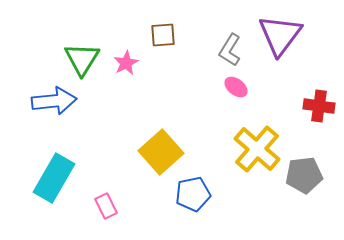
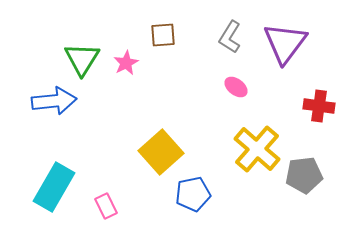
purple triangle: moved 5 px right, 8 px down
gray L-shape: moved 13 px up
cyan rectangle: moved 9 px down
